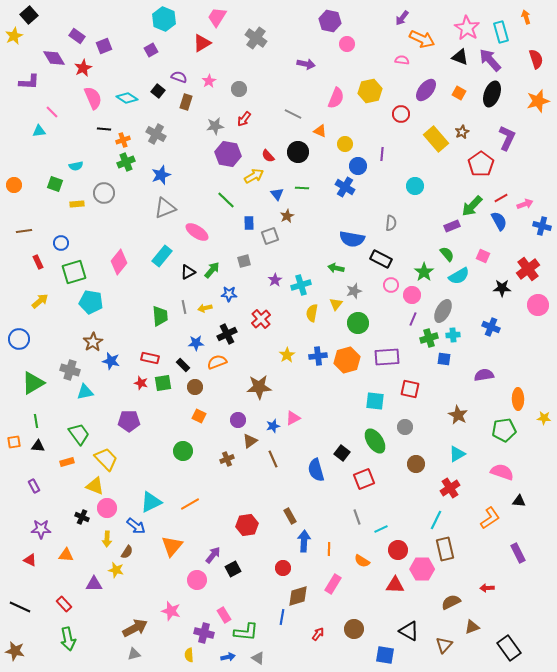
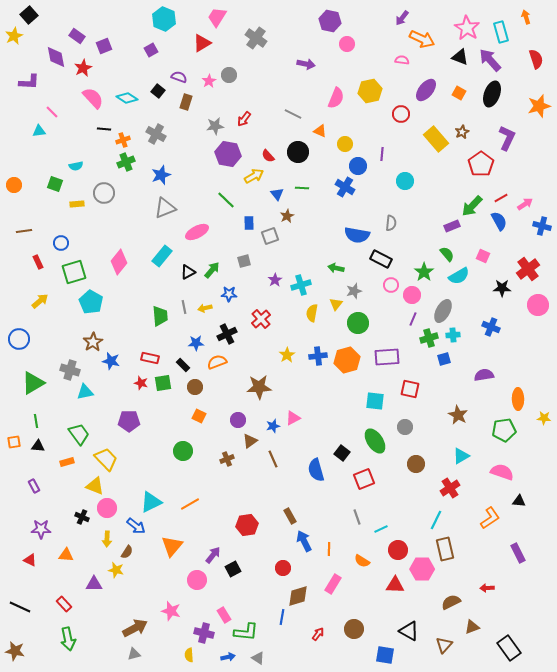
purple diamond at (54, 58): moved 2 px right, 1 px up; rotated 20 degrees clockwise
gray circle at (239, 89): moved 10 px left, 14 px up
pink semicircle at (93, 98): rotated 20 degrees counterclockwise
orange star at (538, 101): moved 1 px right, 5 px down
cyan circle at (415, 186): moved 10 px left, 5 px up
pink arrow at (525, 204): rotated 14 degrees counterclockwise
pink ellipse at (197, 232): rotated 60 degrees counterclockwise
blue semicircle at (352, 239): moved 5 px right, 4 px up
cyan pentagon at (91, 302): rotated 20 degrees clockwise
blue square at (444, 359): rotated 24 degrees counterclockwise
cyan triangle at (457, 454): moved 4 px right, 2 px down
blue arrow at (304, 541): rotated 30 degrees counterclockwise
